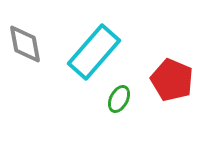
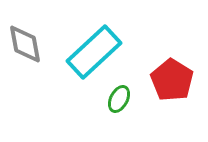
cyan rectangle: rotated 6 degrees clockwise
red pentagon: rotated 9 degrees clockwise
